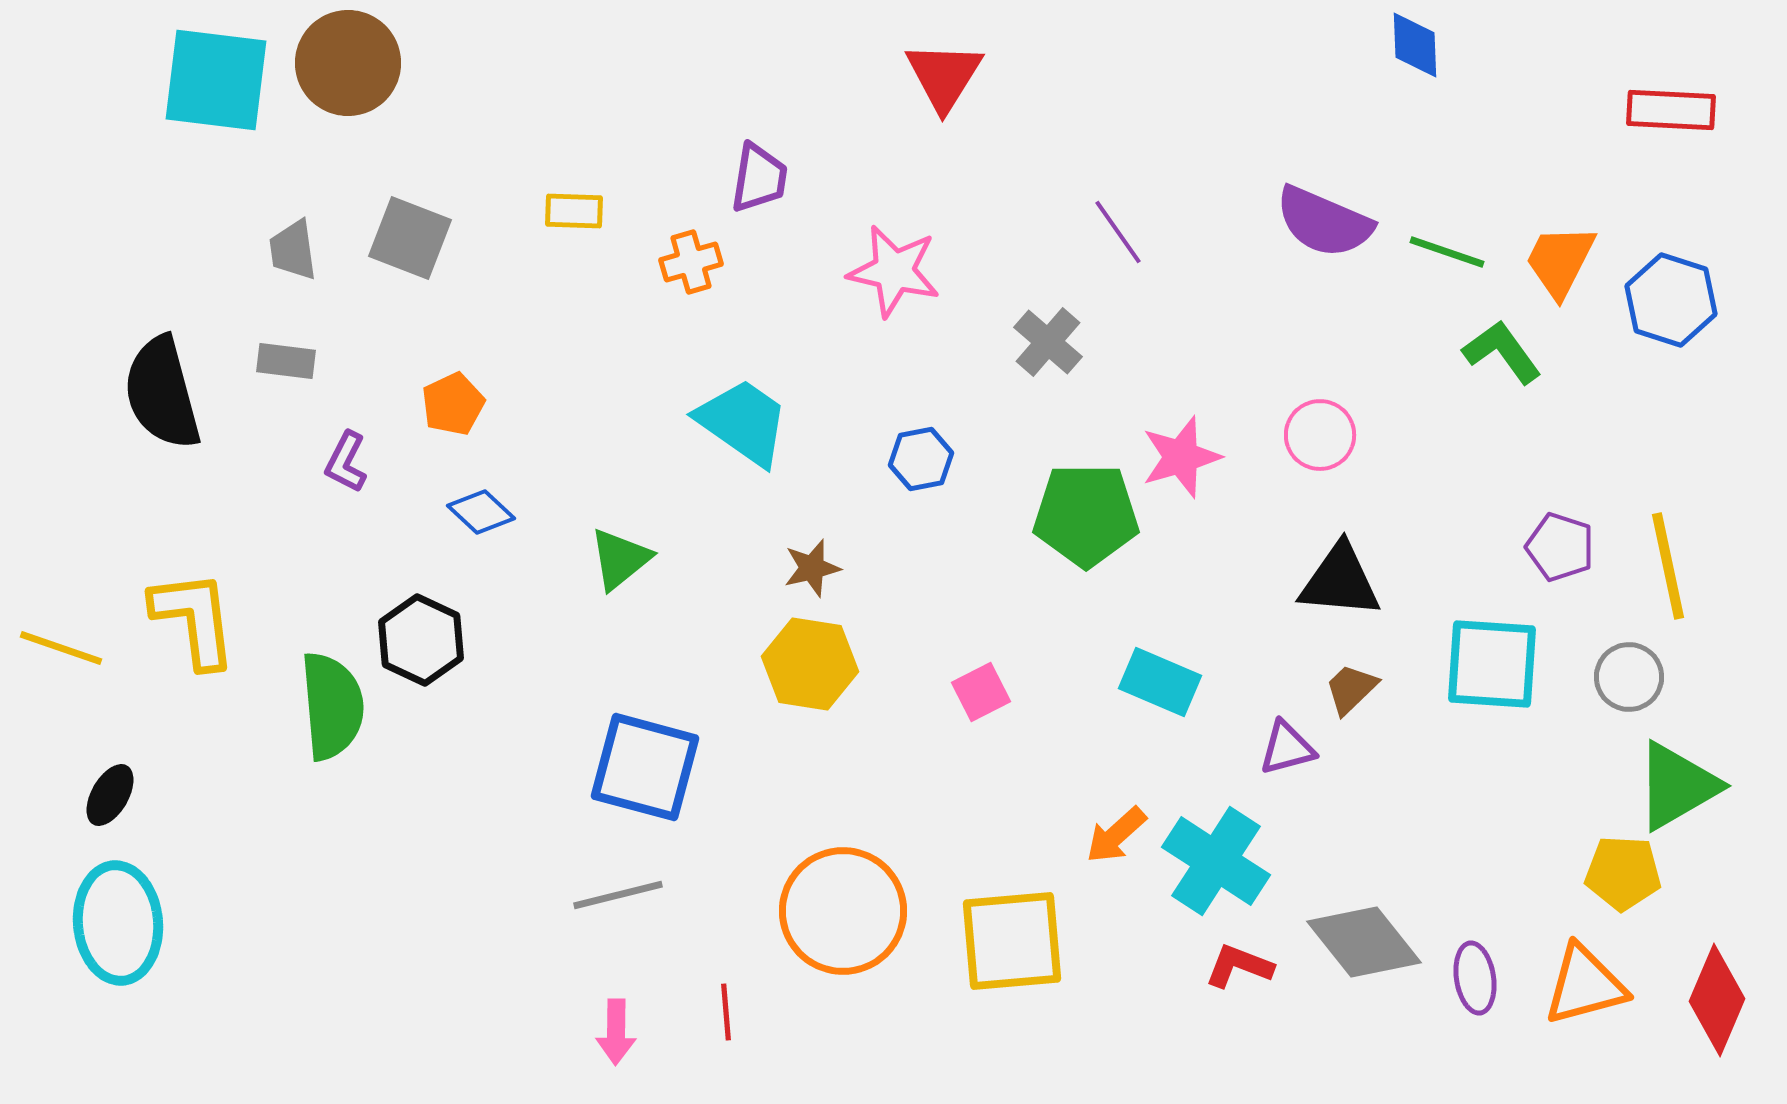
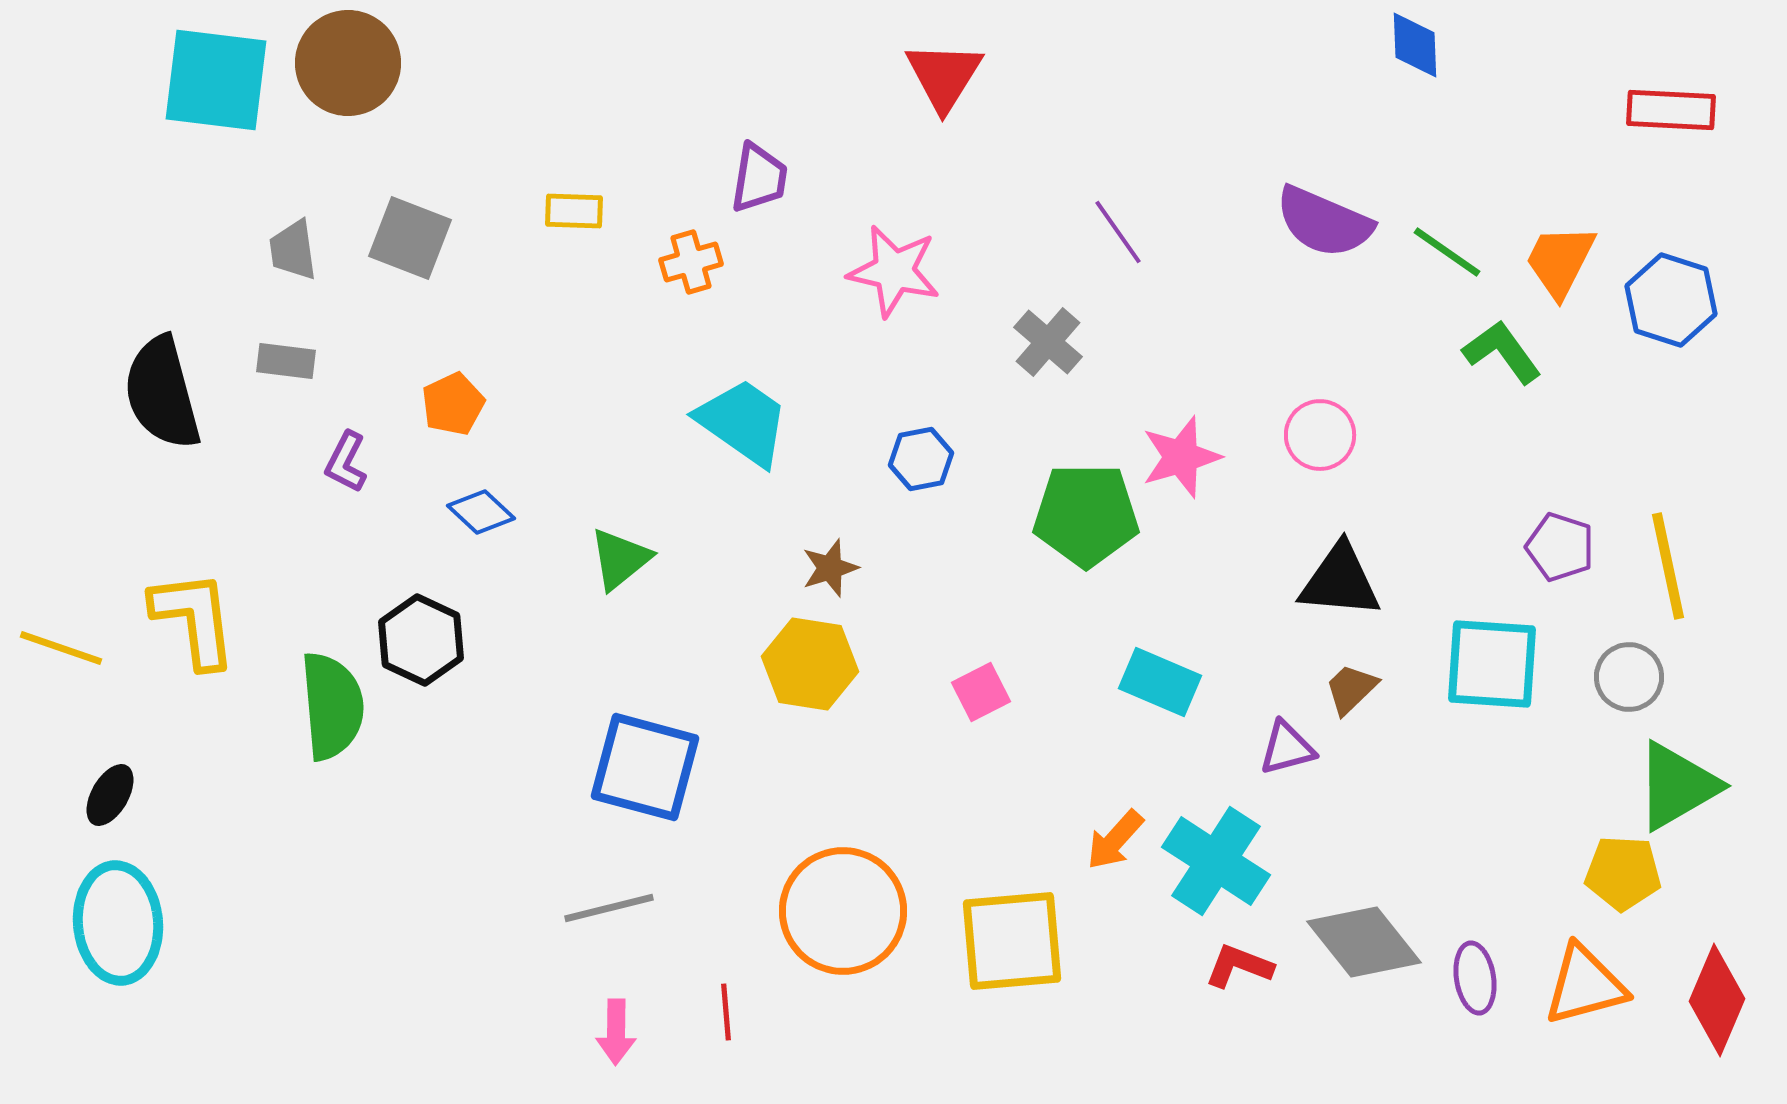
green line at (1447, 252): rotated 16 degrees clockwise
brown star at (812, 568): moved 18 px right; rotated 4 degrees counterclockwise
orange arrow at (1116, 835): moved 1 px left, 5 px down; rotated 6 degrees counterclockwise
gray line at (618, 895): moved 9 px left, 13 px down
